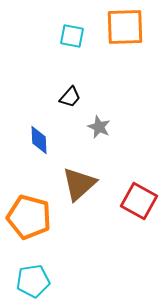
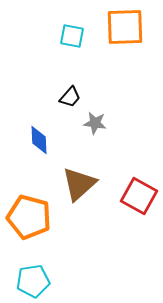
gray star: moved 4 px left, 4 px up; rotated 15 degrees counterclockwise
red square: moved 5 px up
